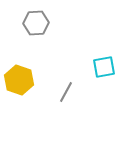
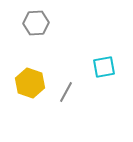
yellow hexagon: moved 11 px right, 3 px down
